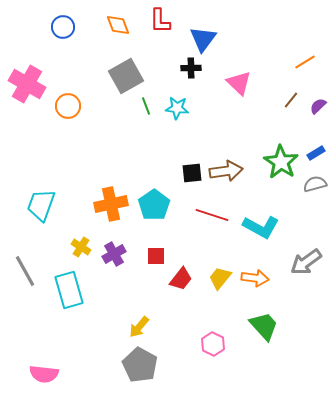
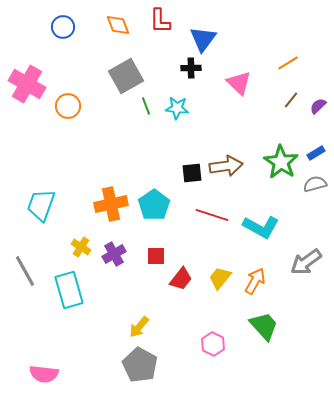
orange line: moved 17 px left, 1 px down
brown arrow: moved 5 px up
orange arrow: moved 3 px down; rotated 68 degrees counterclockwise
